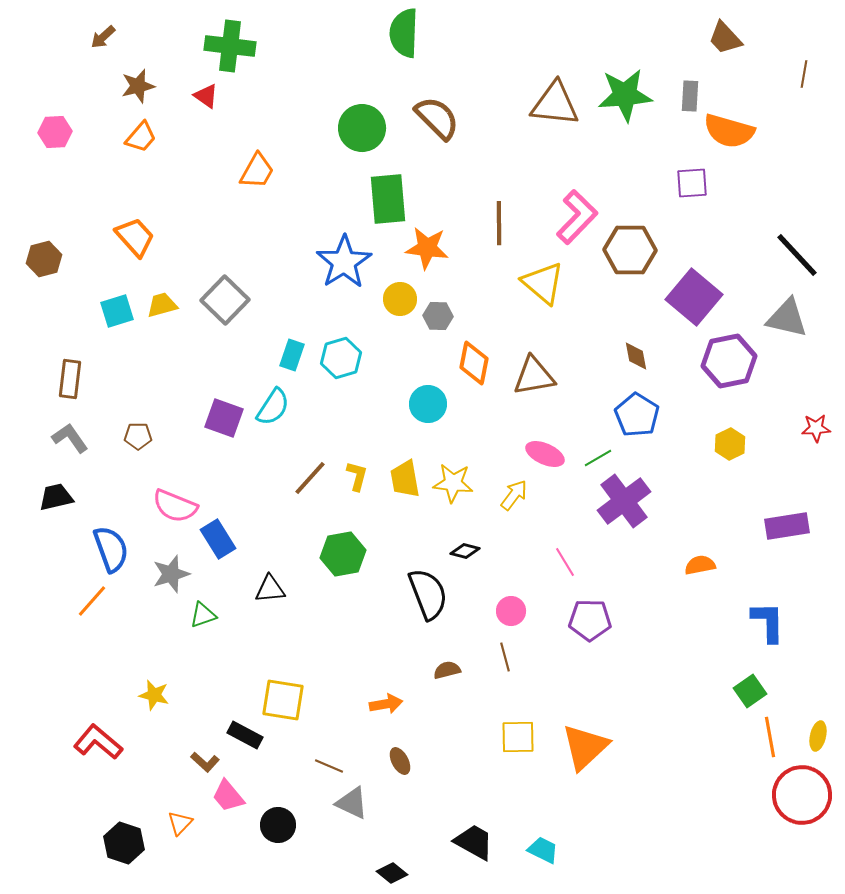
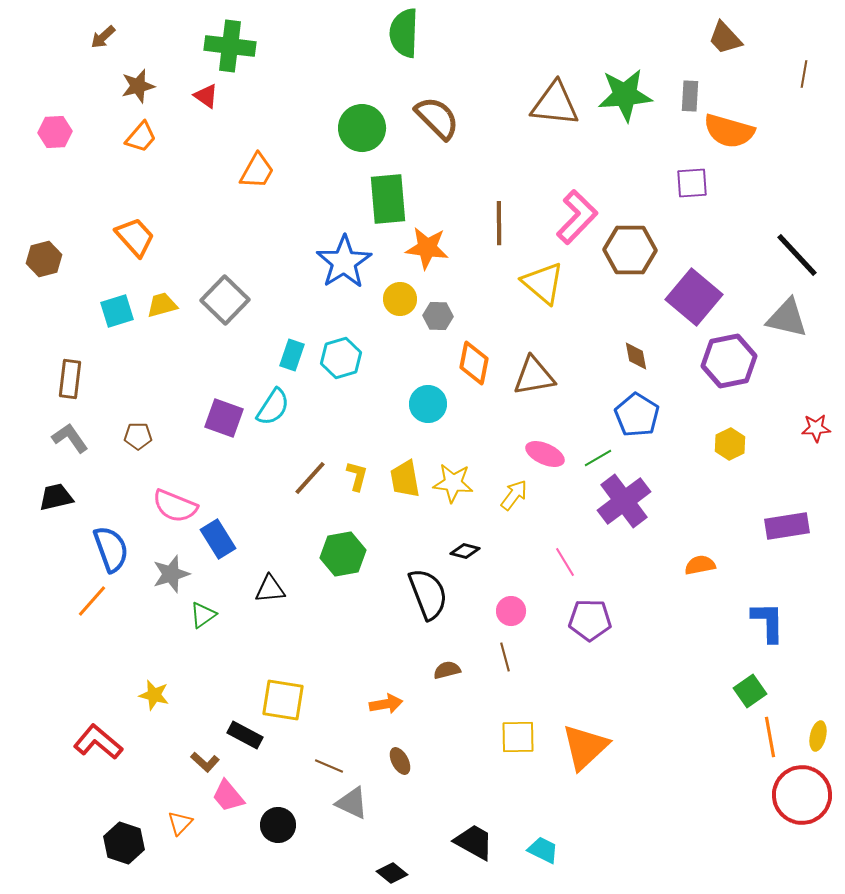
green triangle at (203, 615): rotated 16 degrees counterclockwise
